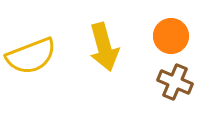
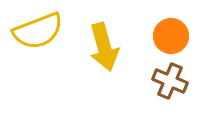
yellow semicircle: moved 7 px right, 25 px up
brown cross: moved 5 px left, 1 px up
